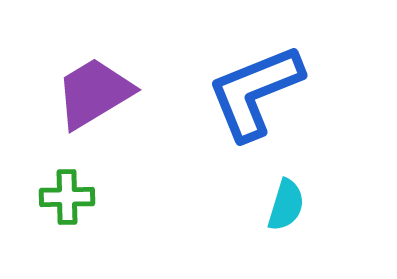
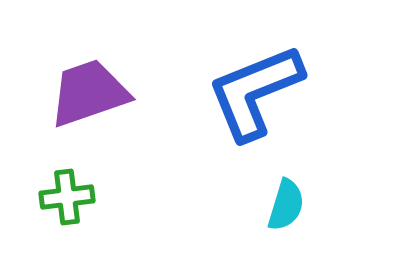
purple trapezoid: moved 5 px left; rotated 12 degrees clockwise
green cross: rotated 6 degrees counterclockwise
